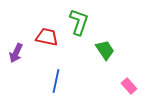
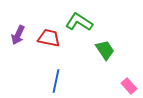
green L-shape: rotated 76 degrees counterclockwise
red trapezoid: moved 2 px right, 1 px down
purple arrow: moved 2 px right, 18 px up
